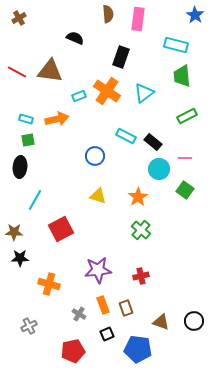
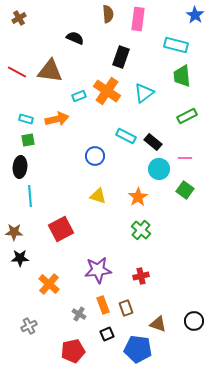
cyan line at (35, 200): moved 5 px left, 4 px up; rotated 35 degrees counterclockwise
orange cross at (49, 284): rotated 25 degrees clockwise
brown triangle at (161, 322): moved 3 px left, 2 px down
